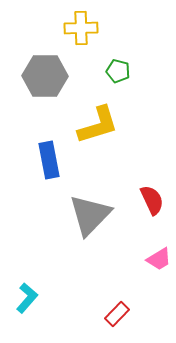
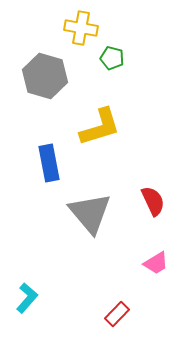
yellow cross: rotated 12 degrees clockwise
green pentagon: moved 6 px left, 13 px up
gray hexagon: rotated 15 degrees clockwise
yellow L-shape: moved 2 px right, 2 px down
blue rectangle: moved 3 px down
red semicircle: moved 1 px right, 1 px down
gray triangle: moved 2 px up; rotated 24 degrees counterclockwise
pink trapezoid: moved 3 px left, 4 px down
